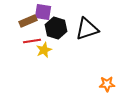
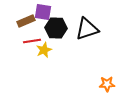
brown rectangle: moved 2 px left
black hexagon: rotated 15 degrees counterclockwise
